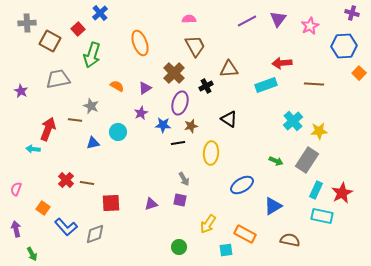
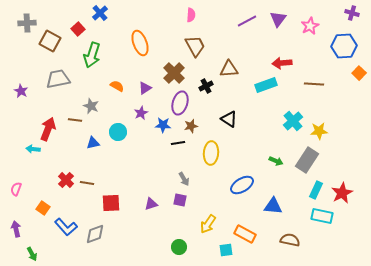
pink semicircle at (189, 19): moved 2 px right, 4 px up; rotated 96 degrees clockwise
blue triangle at (273, 206): rotated 36 degrees clockwise
